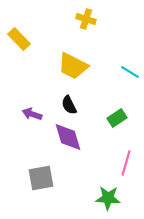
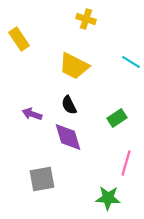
yellow rectangle: rotated 10 degrees clockwise
yellow trapezoid: moved 1 px right
cyan line: moved 1 px right, 10 px up
gray square: moved 1 px right, 1 px down
